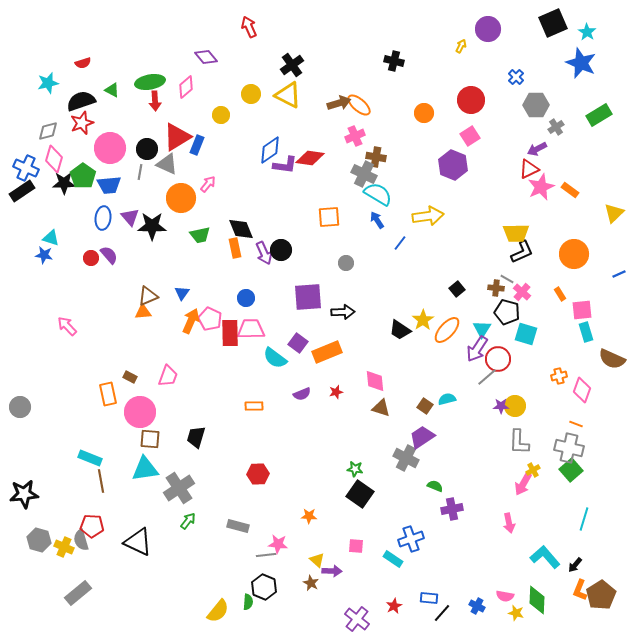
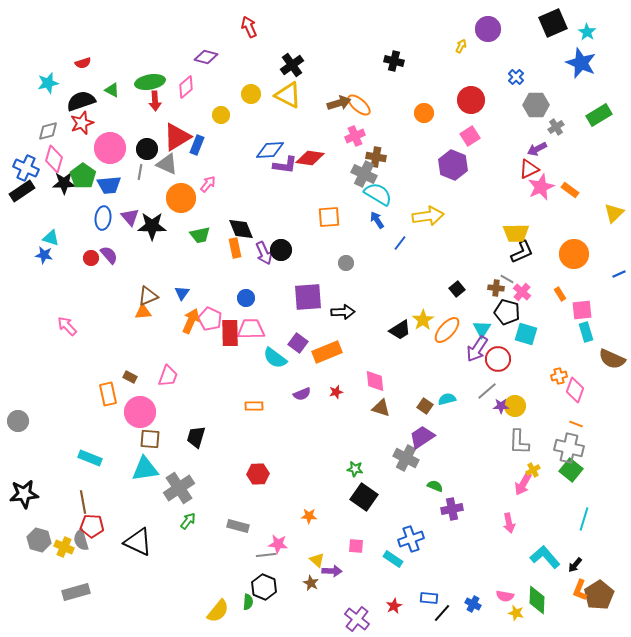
purple diamond at (206, 57): rotated 35 degrees counterclockwise
blue diamond at (270, 150): rotated 32 degrees clockwise
black trapezoid at (400, 330): rotated 65 degrees counterclockwise
gray line at (487, 377): moved 14 px down
pink diamond at (582, 390): moved 7 px left
gray circle at (20, 407): moved 2 px left, 14 px down
green square at (571, 470): rotated 10 degrees counterclockwise
brown line at (101, 481): moved 18 px left, 21 px down
black square at (360, 494): moved 4 px right, 3 px down
gray rectangle at (78, 593): moved 2 px left, 1 px up; rotated 24 degrees clockwise
brown pentagon at (601, 595): moved 2 px left
blue cross at (477, 606): moved 4 px left, 2 px up
